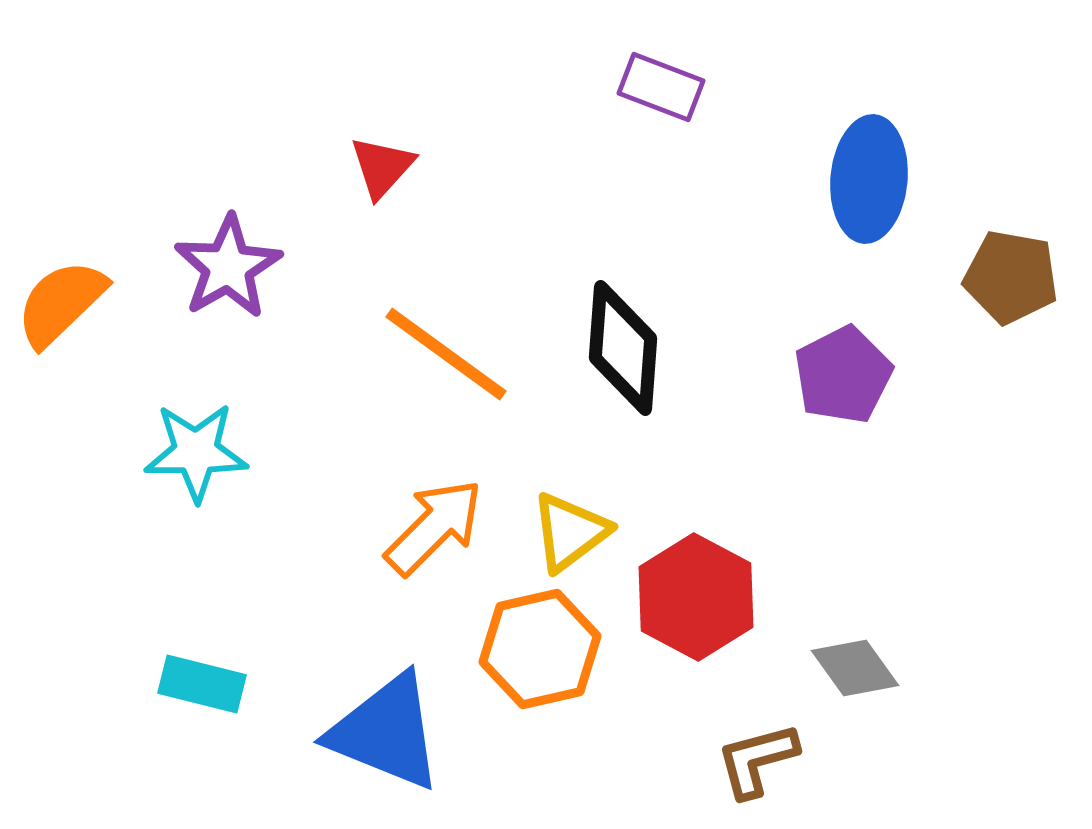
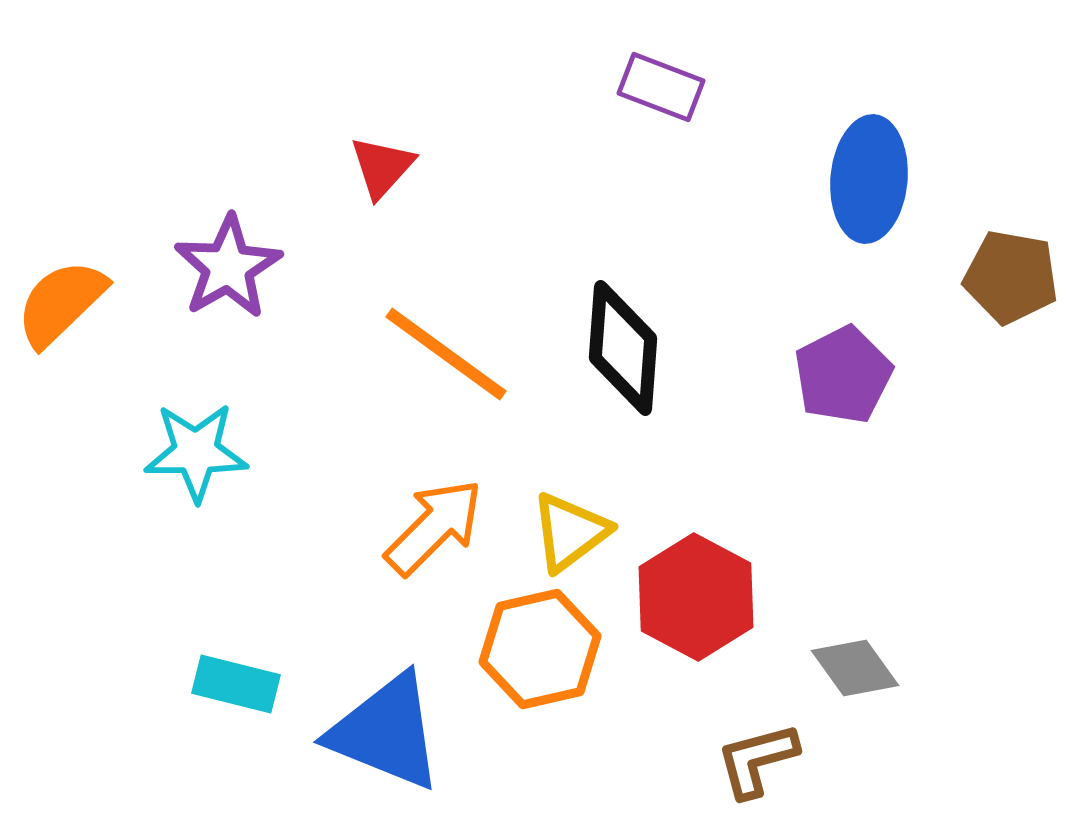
cyan rectangle: moved 34 px right
